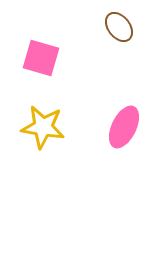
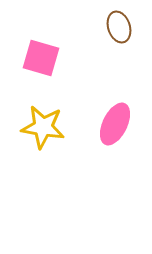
brown ellipse: rotated 20 degrees clockwise
pink ellipse: moved 9 px left, 3 px up
